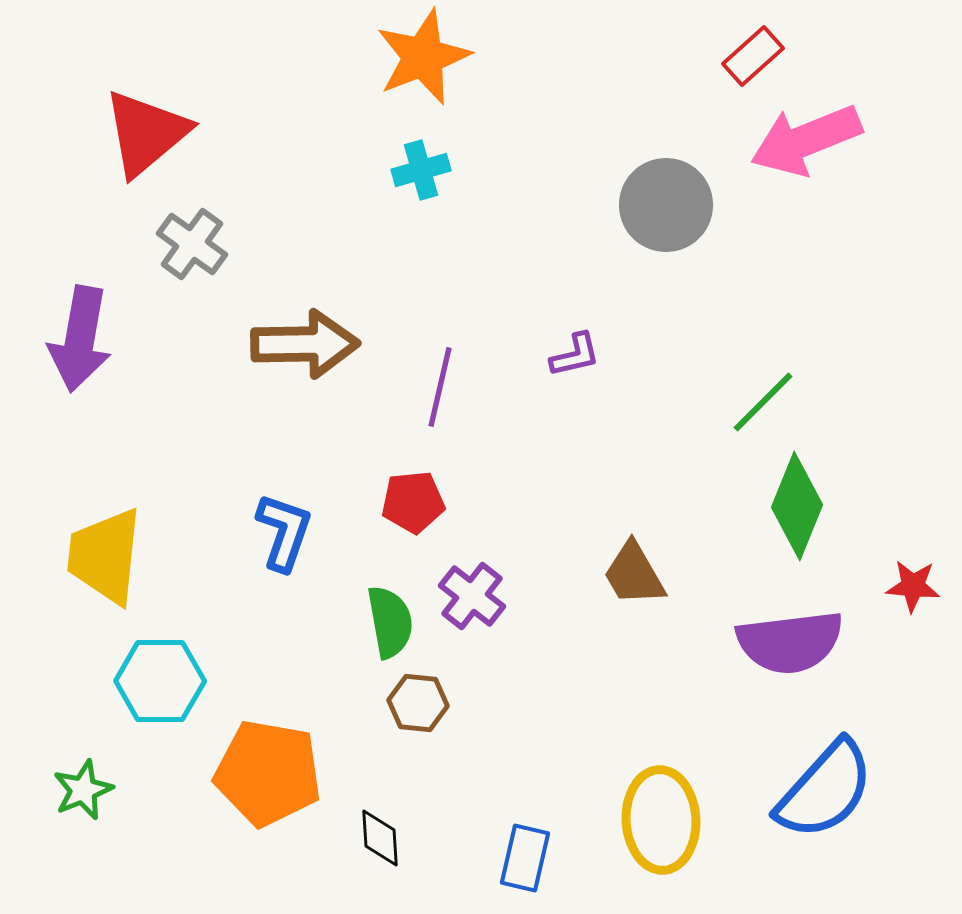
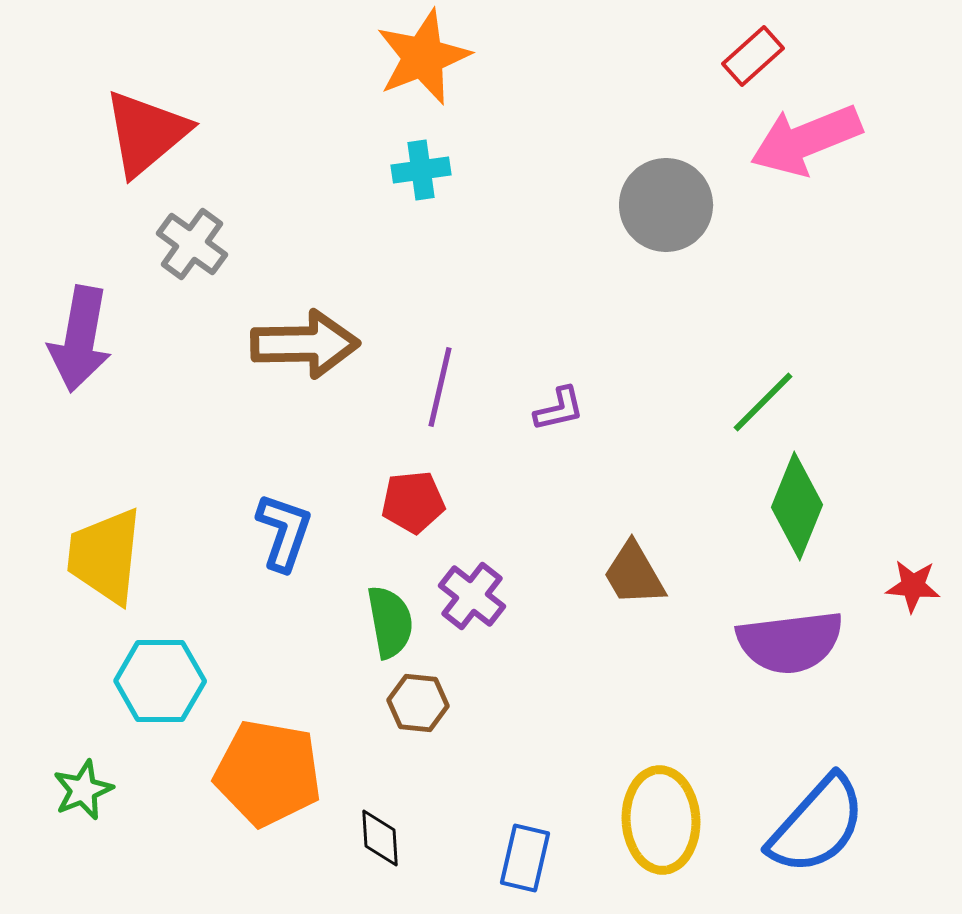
cyan cross: rotated 8 degrees clockwise
purple L-shape: moved 16 px left, 54 px down
blue semicircle: moved 8 px left, 35 px down
